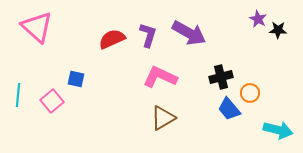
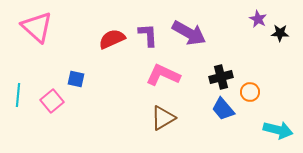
black star: moved 2 px right, 3 px down
purple L-shape: rotated 20 degrees counterclockwise
pink L-shape: moved 3 px right, 2 px up
orange circle: moved 1 px up
blue trapezoid: moved 6 px left
